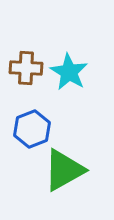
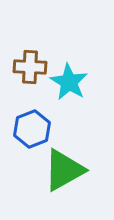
brown cross: moved 4 px right, 1 px up
cyan star: moved 10 px down
